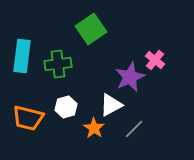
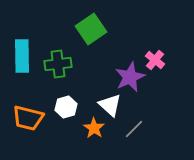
cyan rectangle: rotated 8 degrees counterclockwise
white triangle: moved 1 px left; rotated 50 degrees counterclockwise
